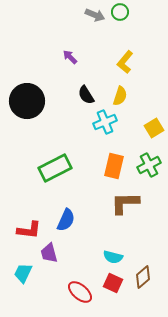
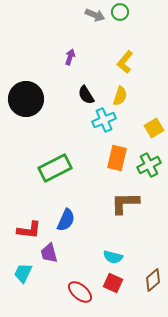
purple arrow: rotated 63 degrees clockwise
black circle: moved 1 px left, 2 px up
cyan cross: moved 1 px left, 2 px up
orange rectangle: moved 3 px right, 8 px up
brown diamond: moved 10 px right, 3 px down
